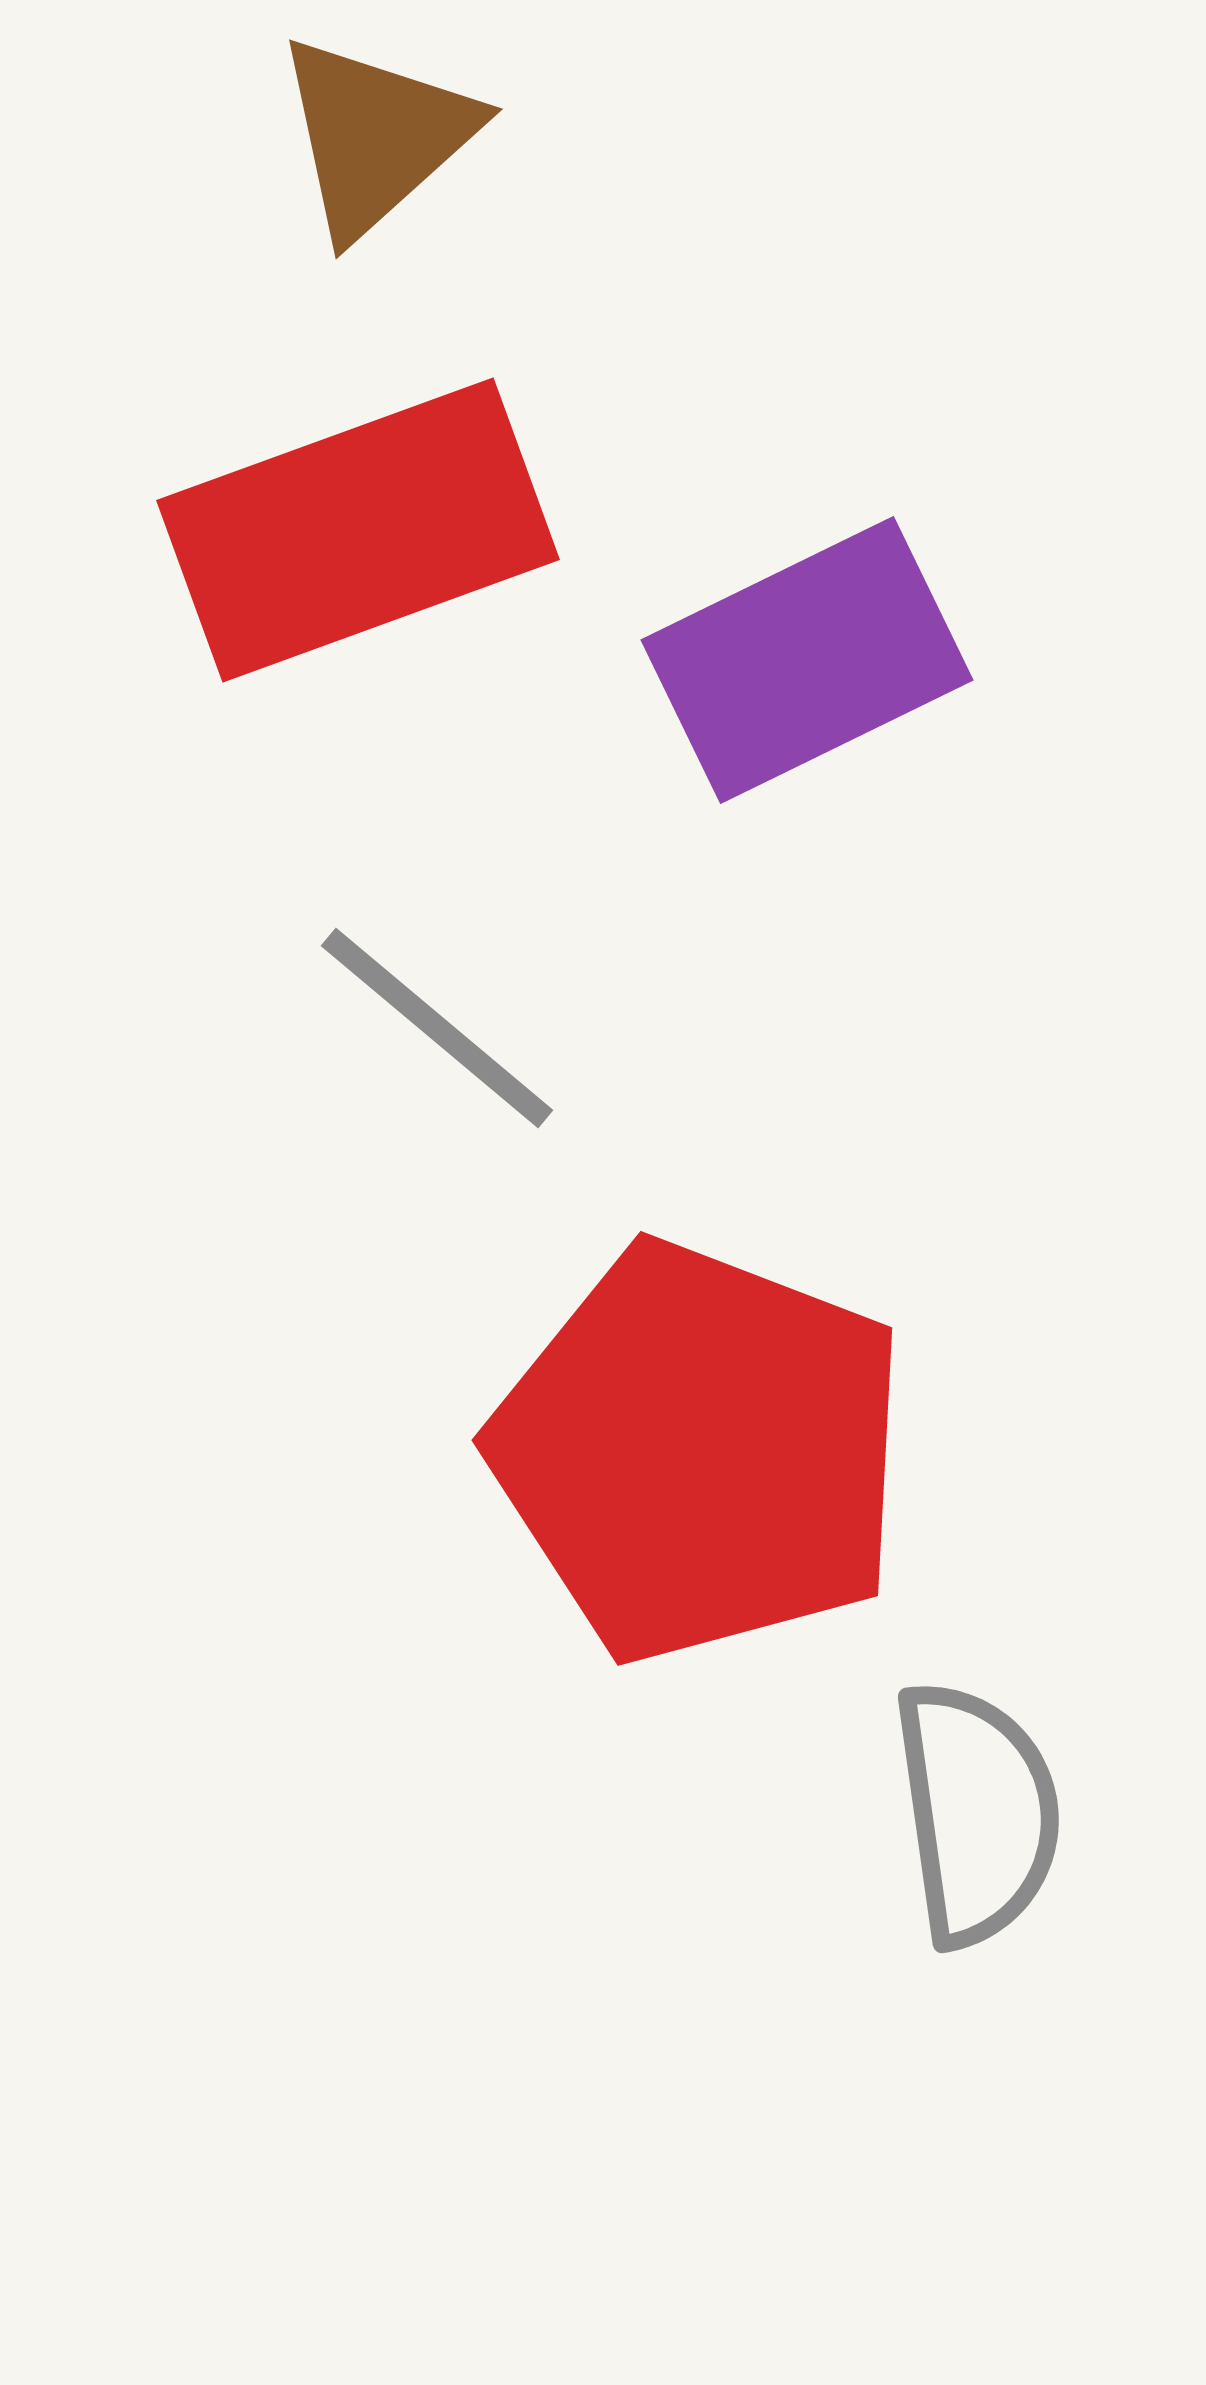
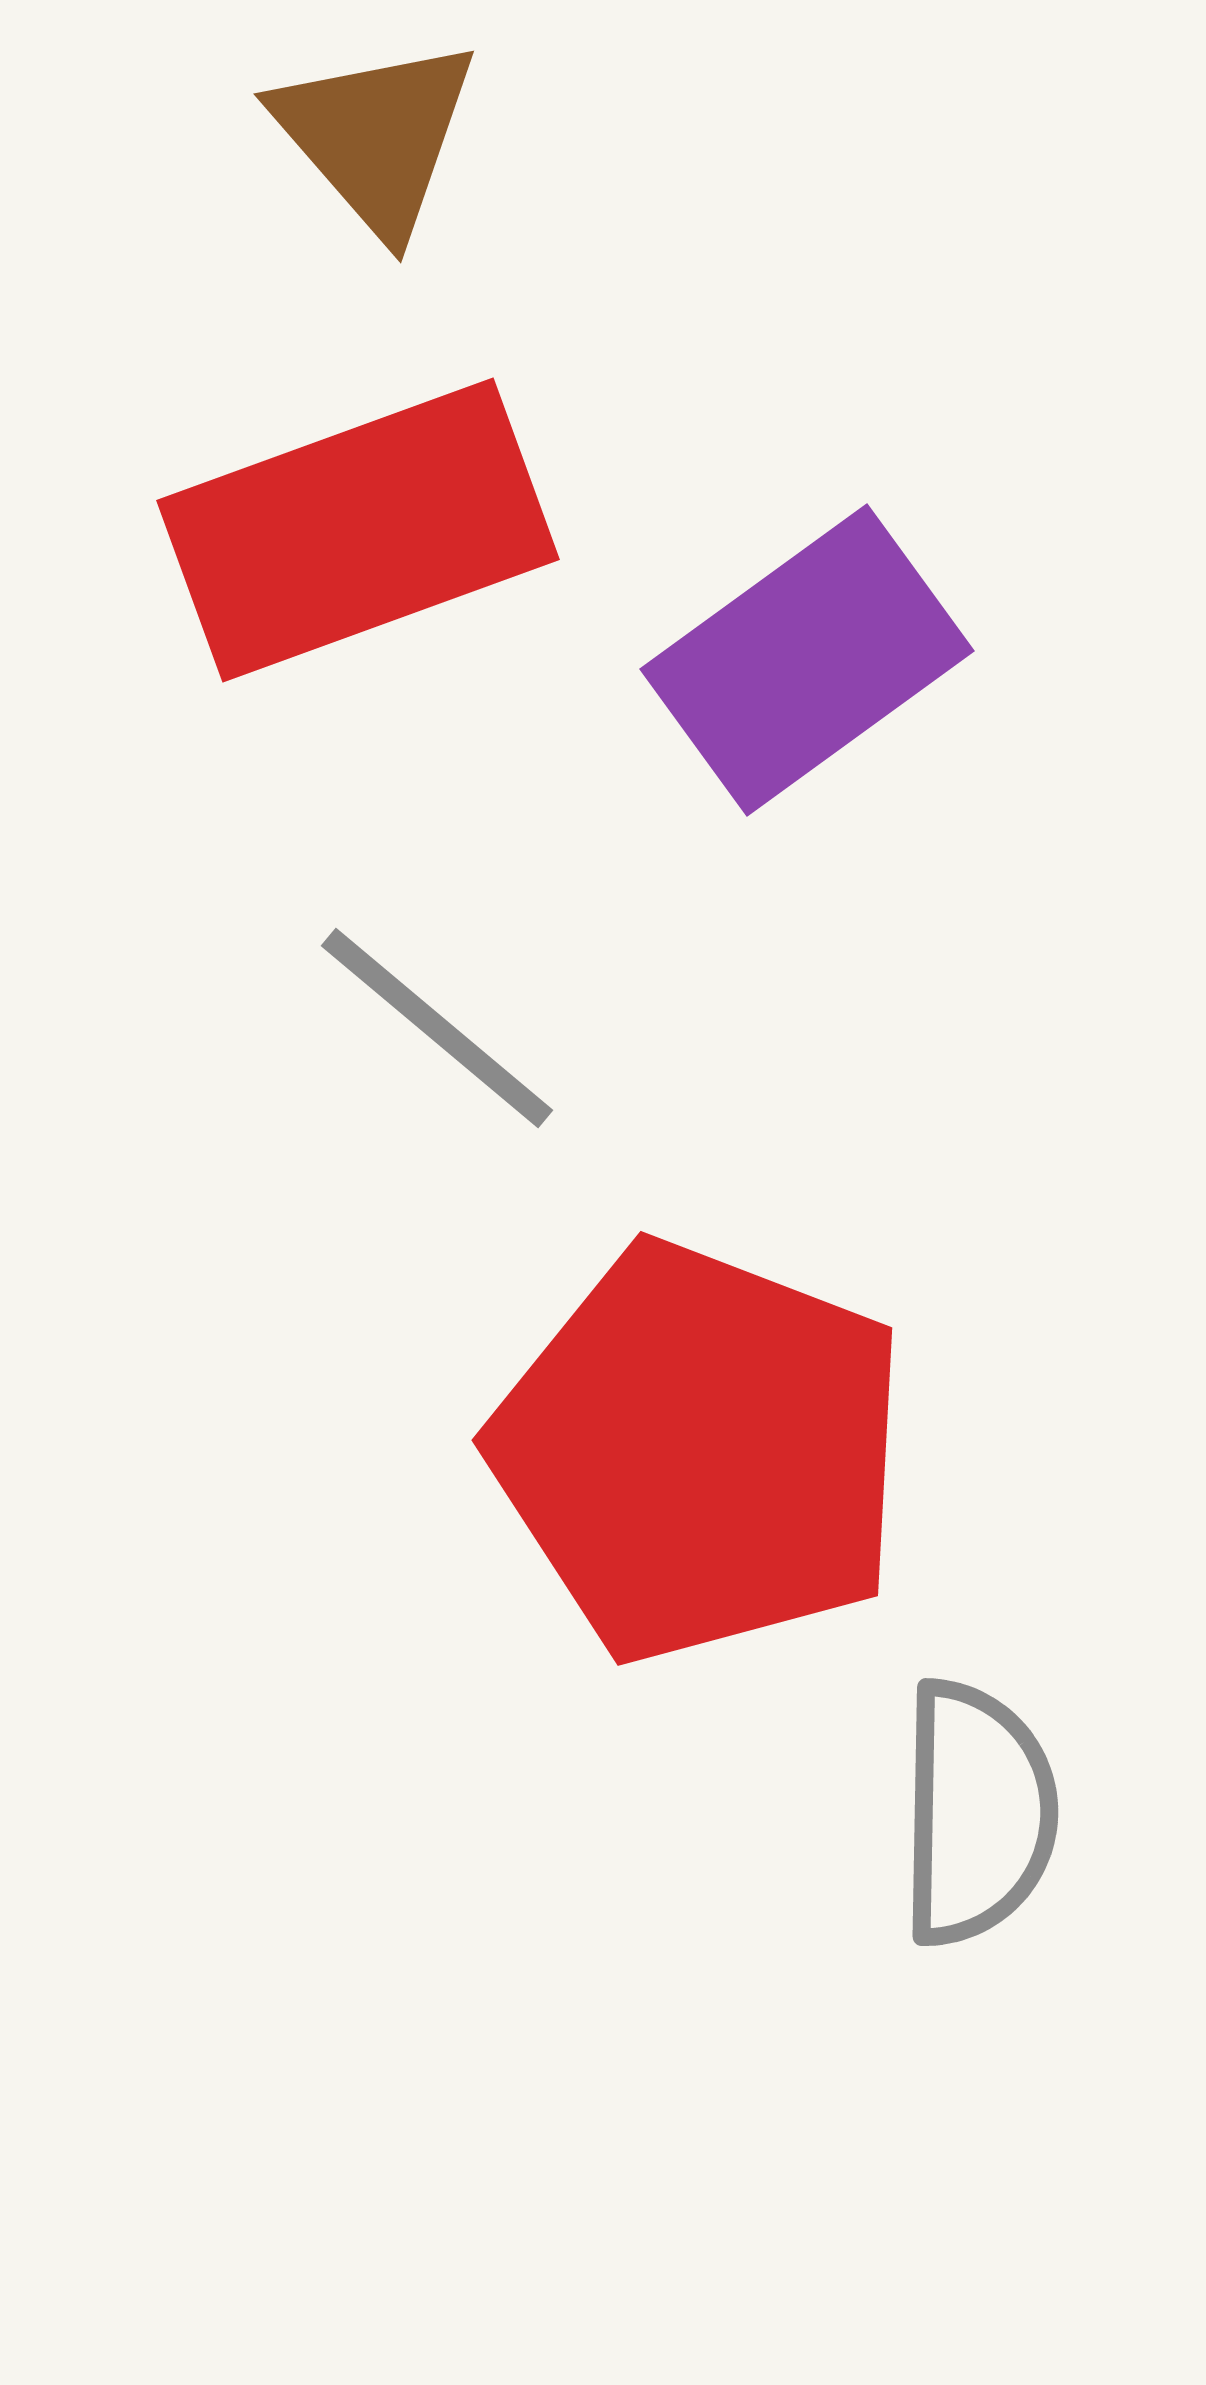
brown triangle: rotated 29 degrees counterclockwise
purple rectangle: rotated 10 degrees counterclockwise
gray semicircle: rotated 9 degrees clockwise
